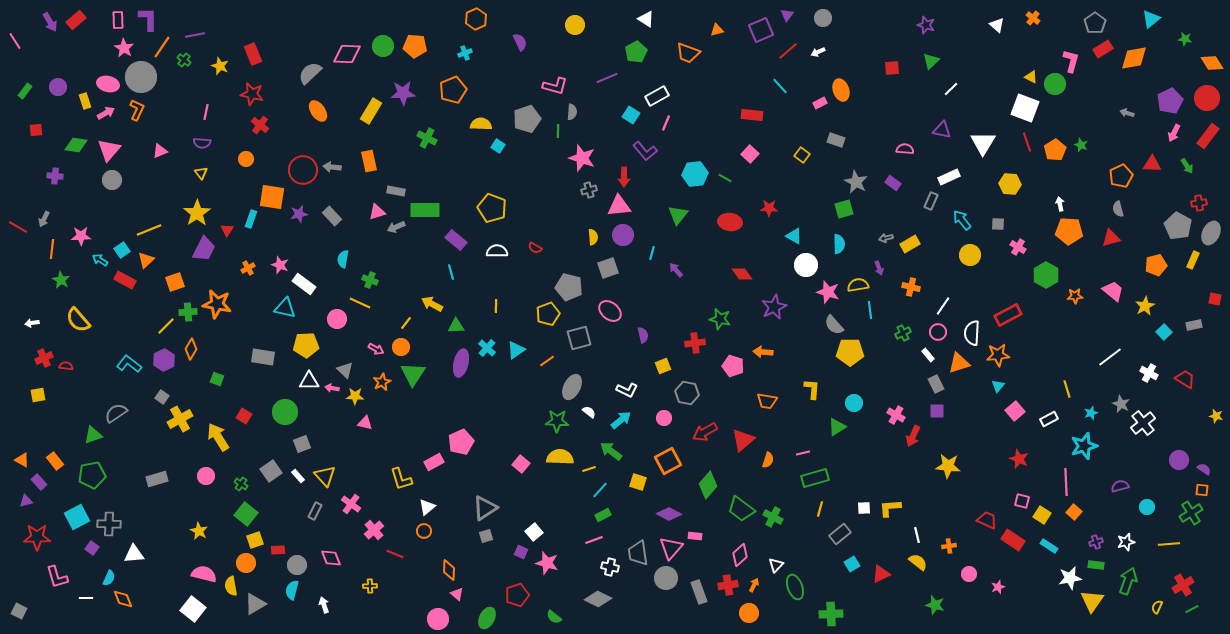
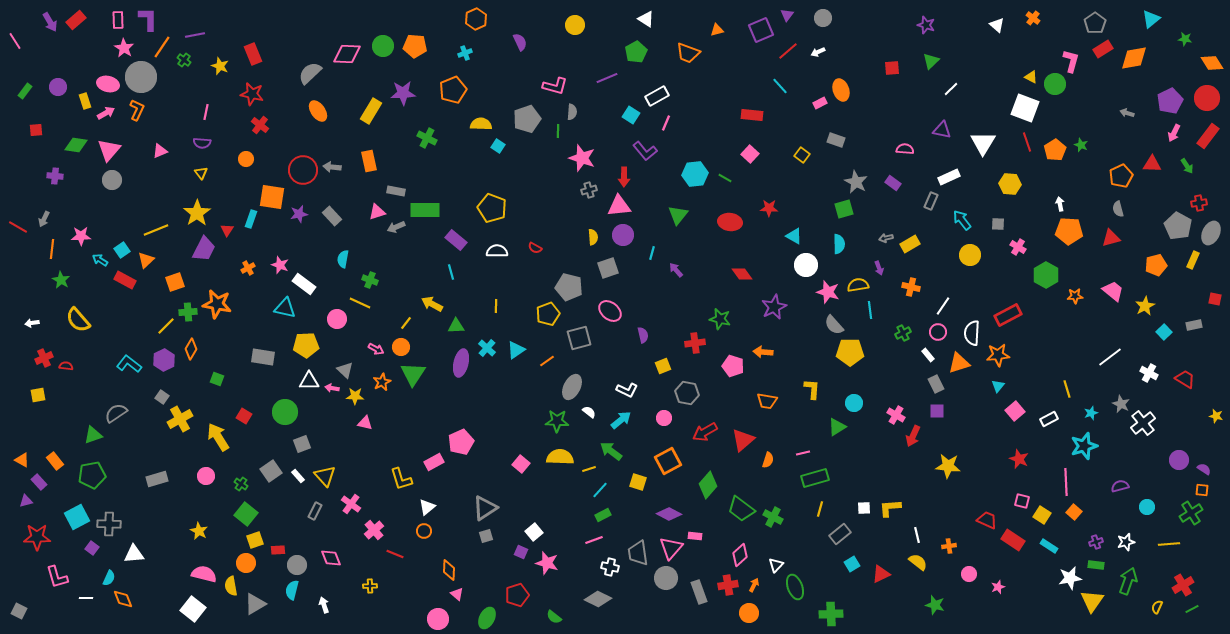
yellow line at (149, 230): moved 7 px right
